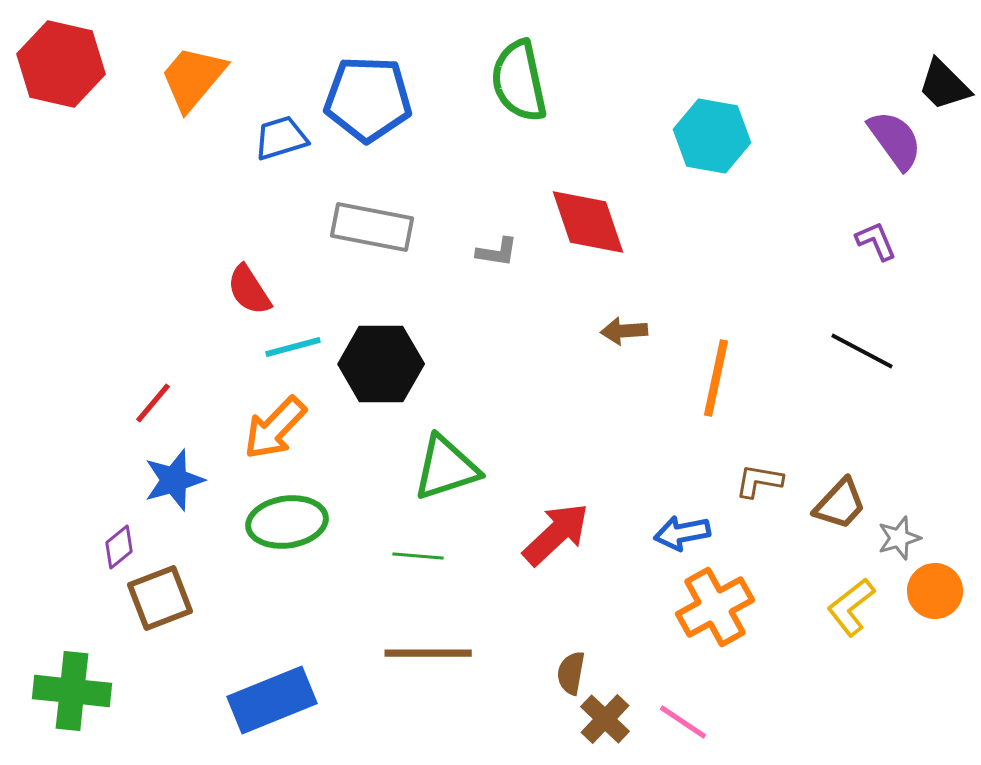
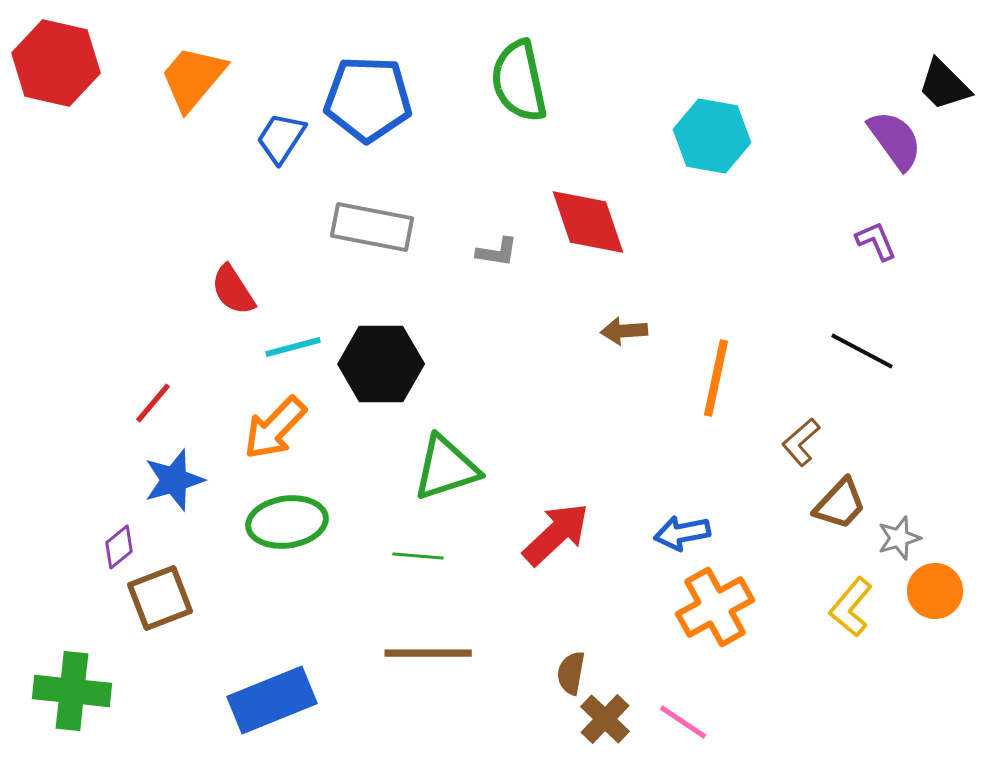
red hexagon: moved 5 px left, 1 px up
blue trapezoid: rotated 40 degrees counterclockwise
red semicircle: moved 16 px left
brown L-shape: moved 42 px right, 39 px up; rotated 51 degrees counterclockwise
yellow L-shape: rotated 12 degrees counterclockwise
